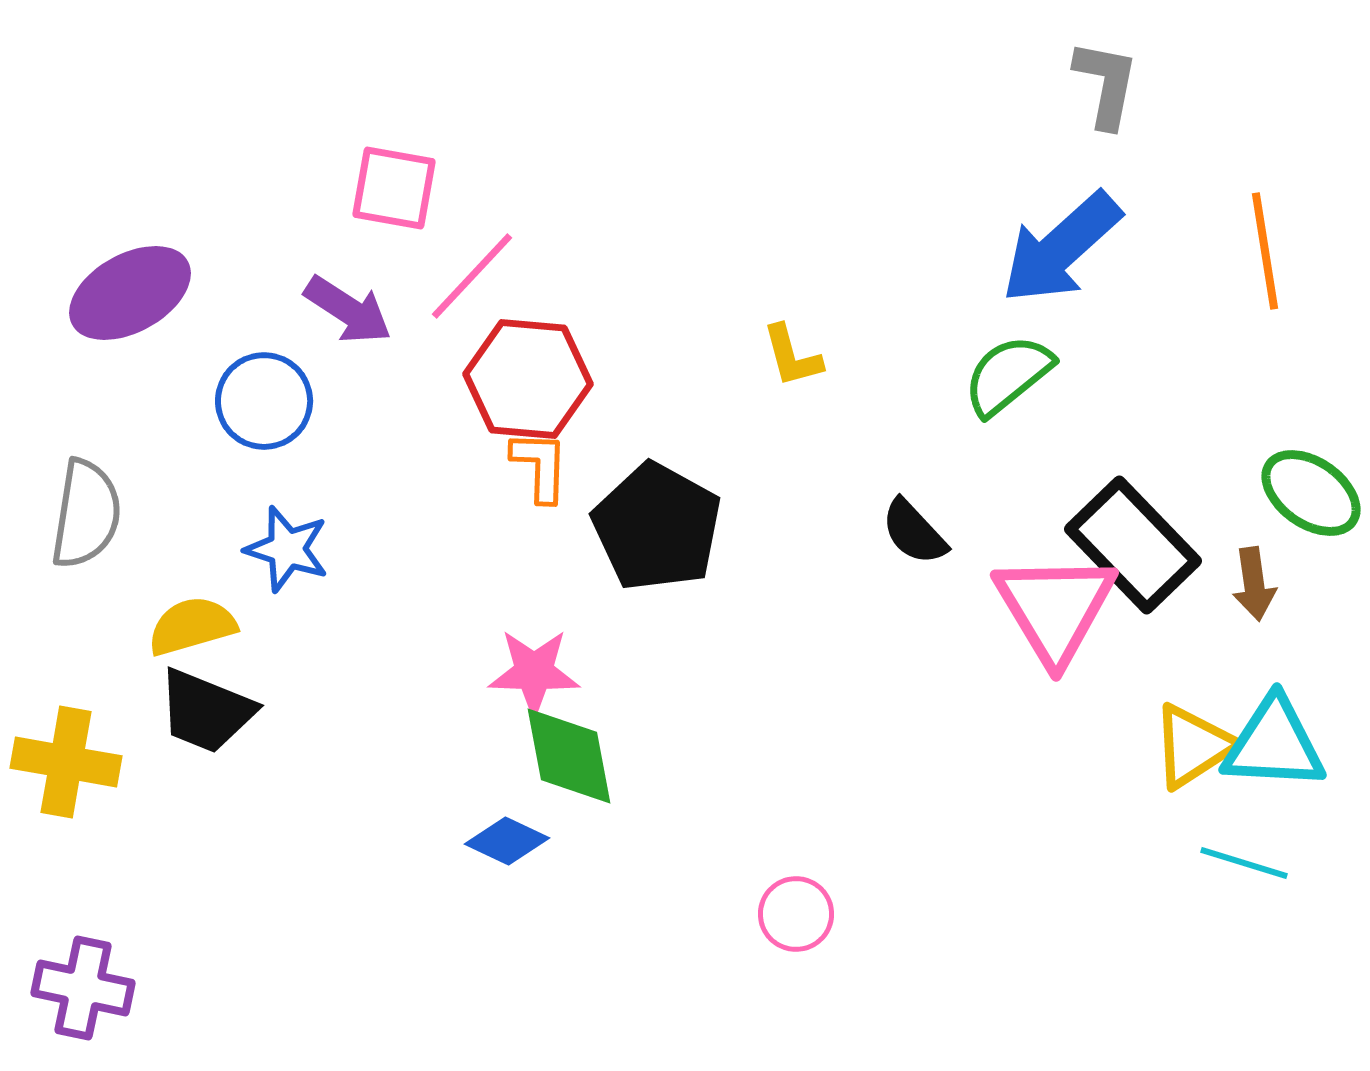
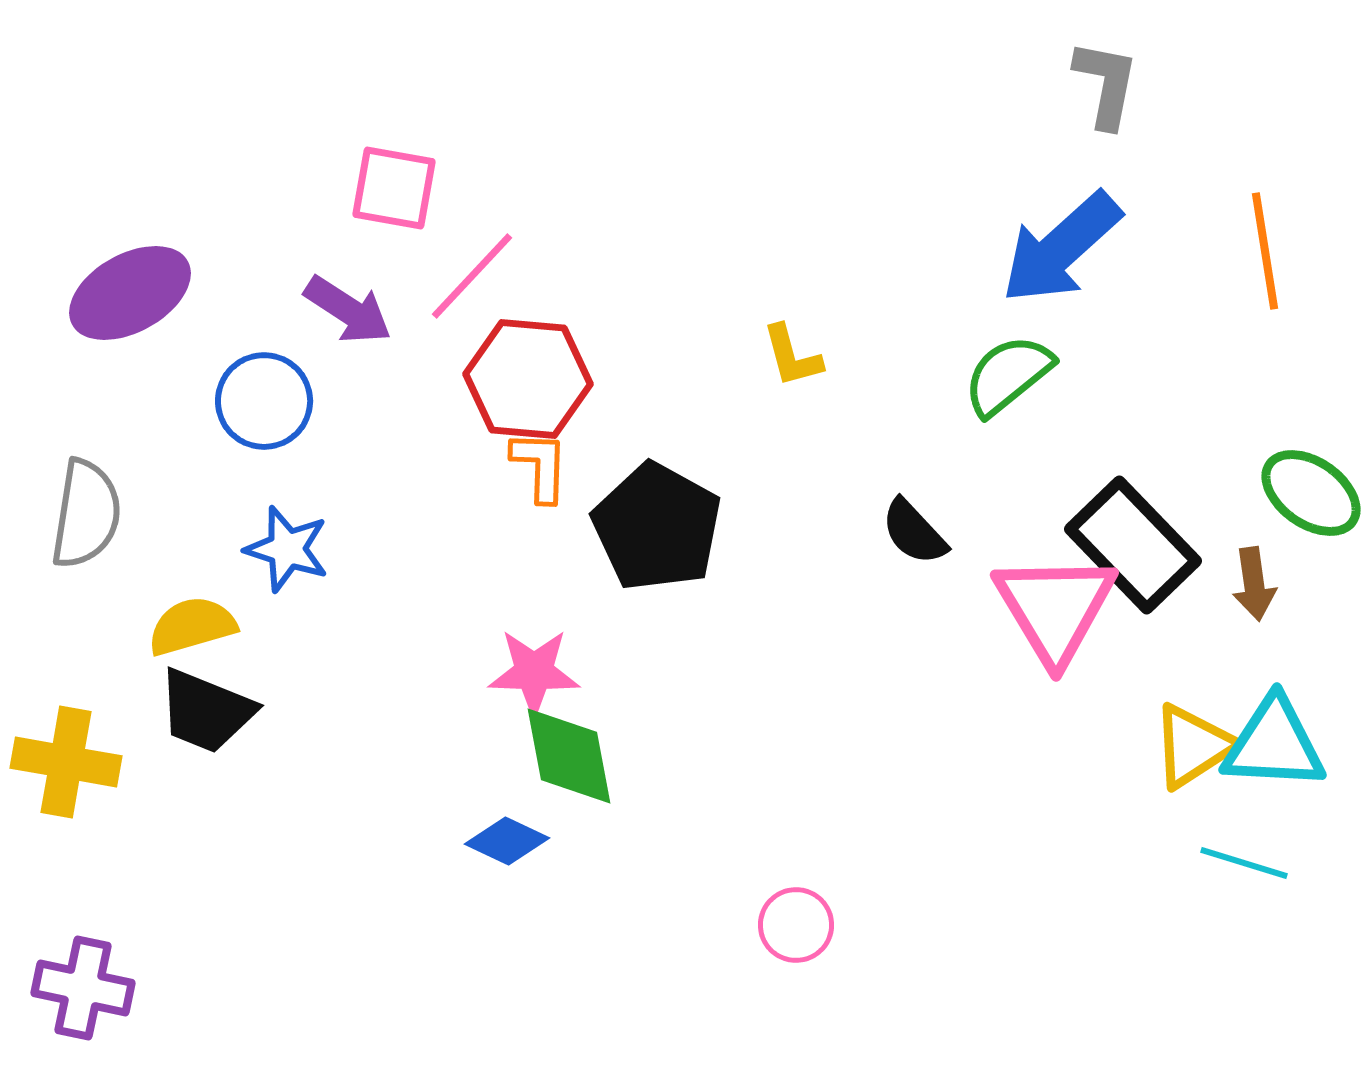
pink circle: moved 11 px down
